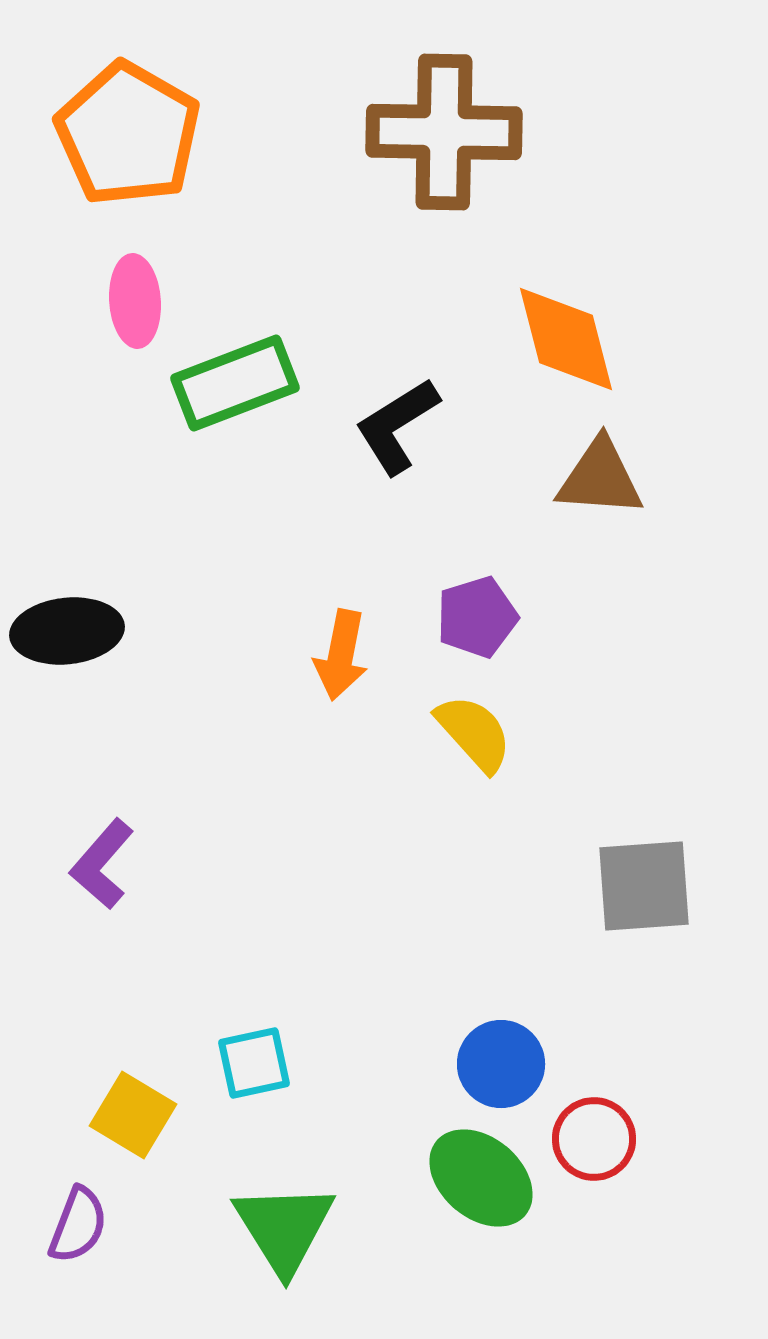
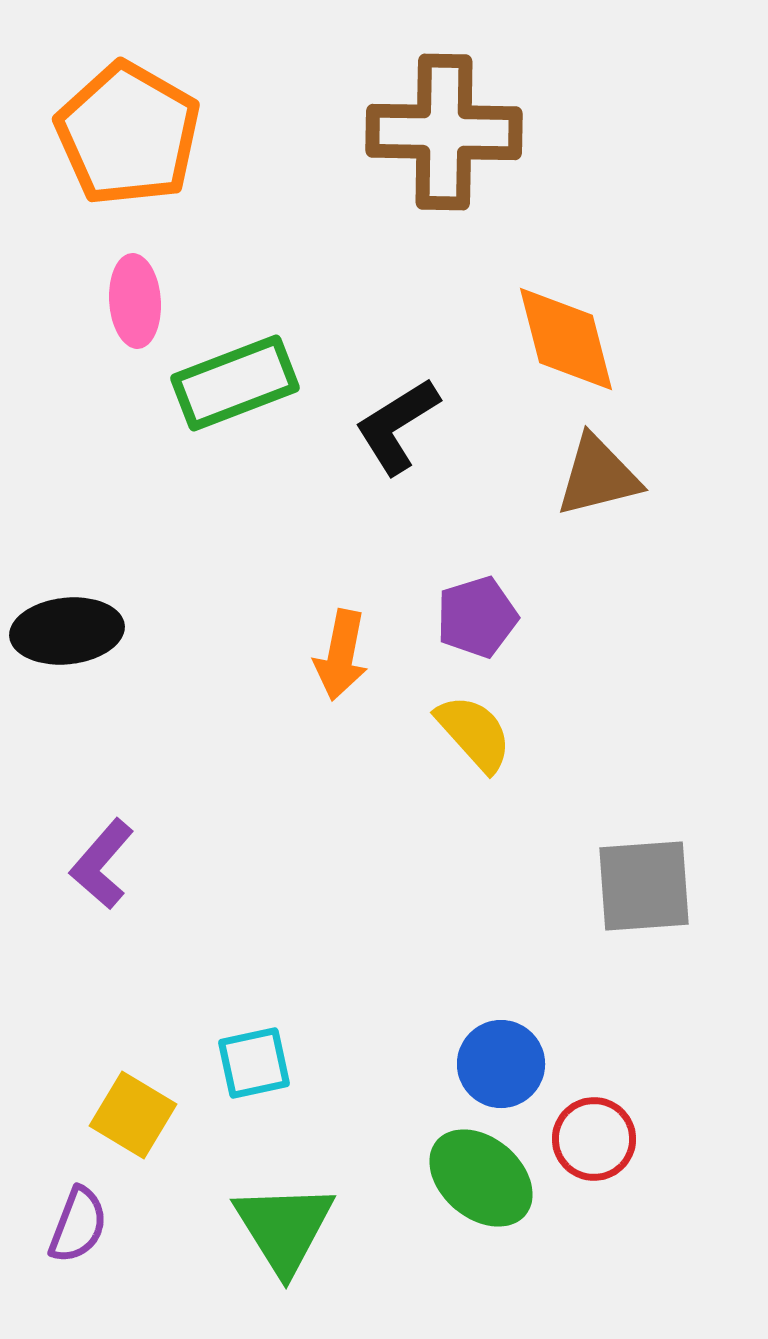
brown triangle: moved 2 px left, 2 px up; rotated 18 degrees counterclockwise
